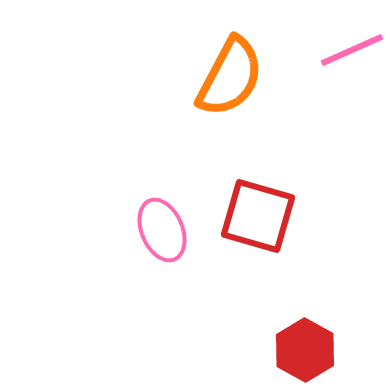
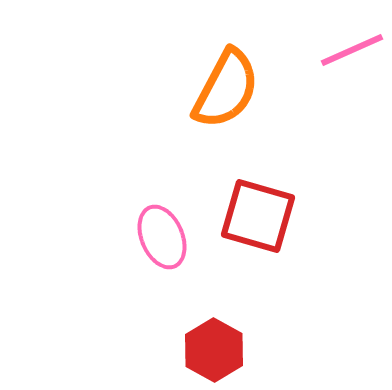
orange semicircle: moved 4 px left, 12 px down
pink ellipse: moved 7 px down
red hexagon: moved 91 px left
